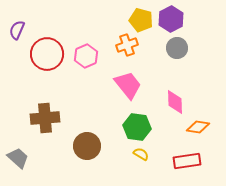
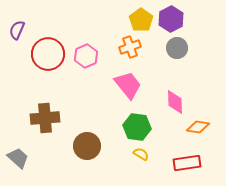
yellow pentagon: rotated 20 degrees clockwise
orange cross: moved 3 px right, 2 px down
red circle: moved 1 px right
red rectangle: moved 2 px down
